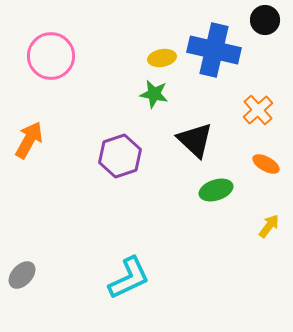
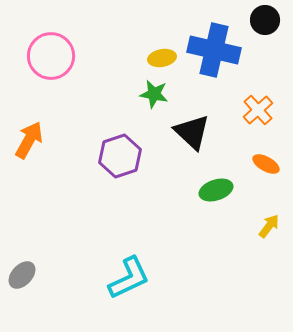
black triangle: moved 3 px left, 8 px up
